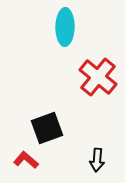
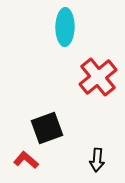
red cross: rotated 12 degrees clockwise
